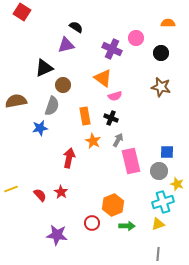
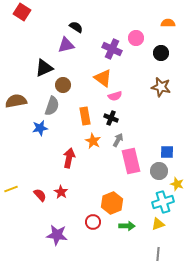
orange hexagon: moved 1 px left, 2 px up
red circle: moved 1 px right, 1 px up
